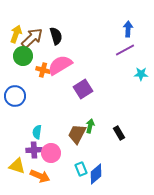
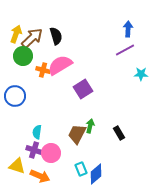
purple cross: rotated 21 degrees clockwise
